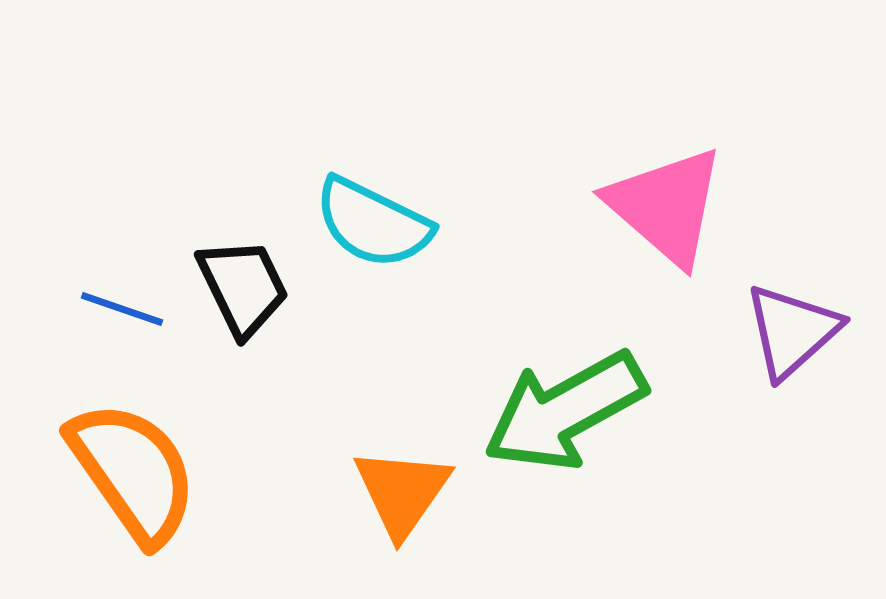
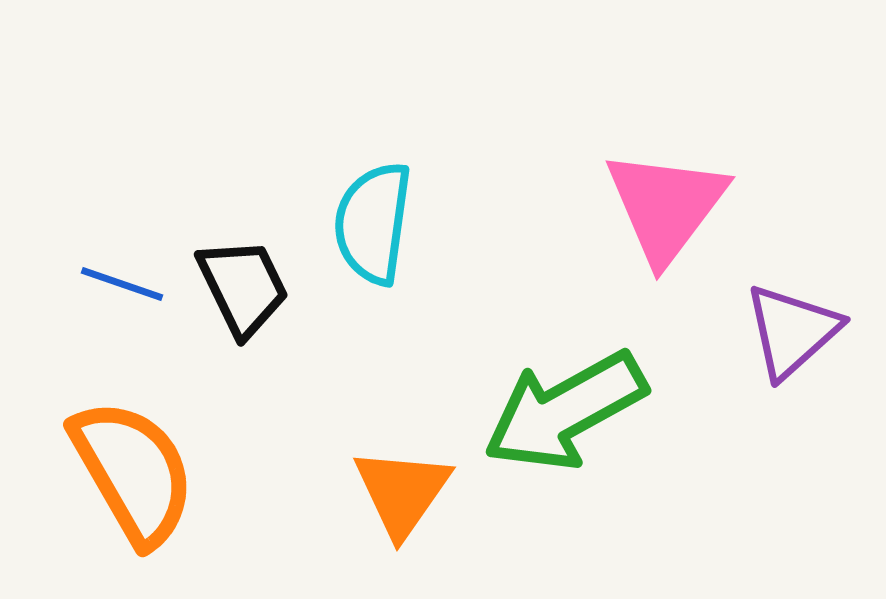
pink triangle: rotated 26 degrees clockwise
cyan semicircle: rotated 72 degrees clockwise
blue line: moved 25 px up
orange semicircle: rotated 5 degrees clockwise
